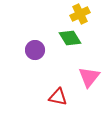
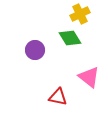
pink triangle: rotated 30 degrees counterclockwise
